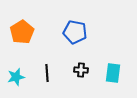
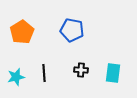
blue pentagon: moved 3 px left, 2 px up
black line: moved 3 px left
